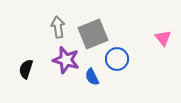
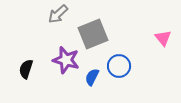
gray arrow: moved 13 px up; rotated 125 degrees counterclockwise
blue circle: moved 2 px right, 7 px down
blue semicircle: rotated 54 degrees clockwise
